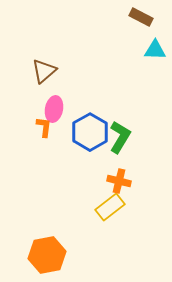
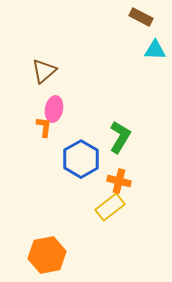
blue hexagon: moved 9 px left, 27 px down
